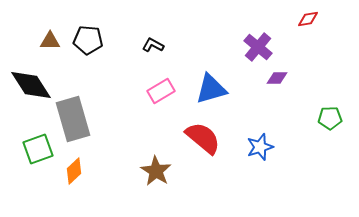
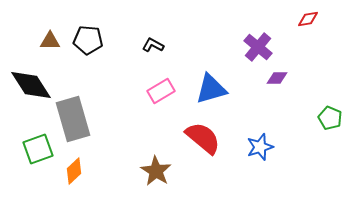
green pentagon: rotated 25 degrees clockwise
